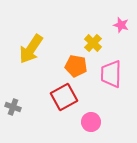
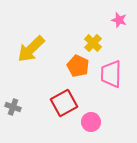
pink star: moved 2 px left, 5 px up
yellow arrow: rotated 12 degrees clockwise
orange pentagon: moved 2 px right; rotated 15 degrees clockwise
red square: moved 6 px down
